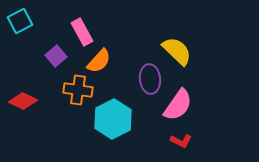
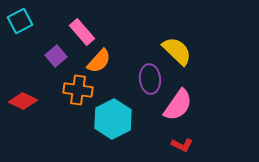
pink rectangle: rotated 12 degrees counterclockwise
red L-shape: moved 1 px right, 4 px down
